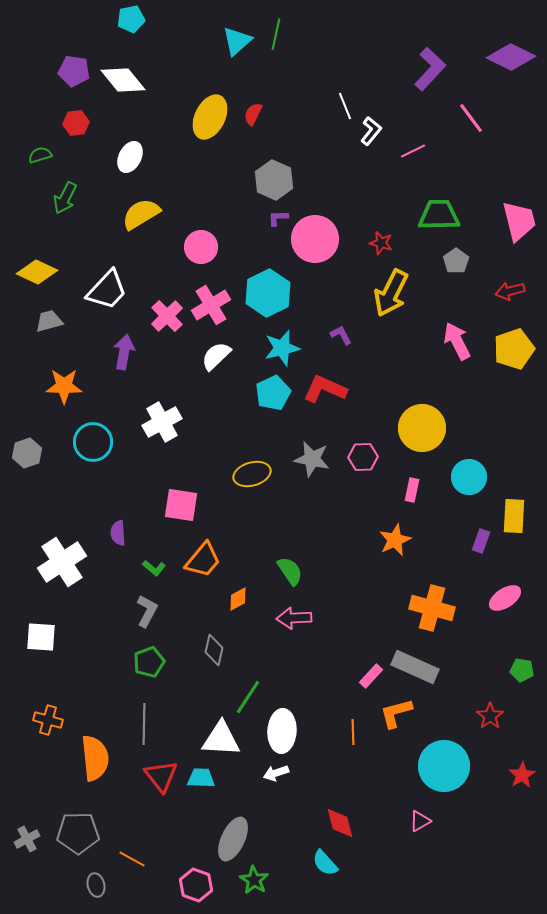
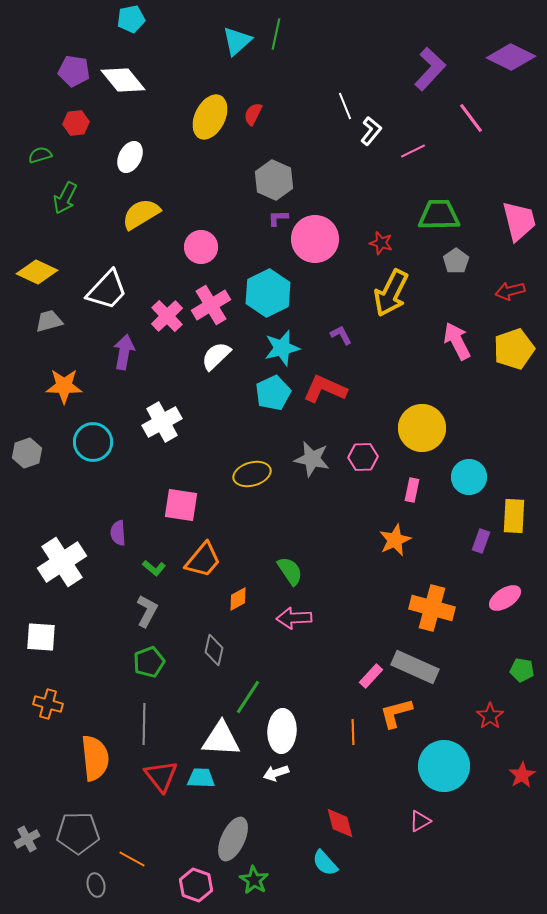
orange cross at (48, 720): moved 16 px up
